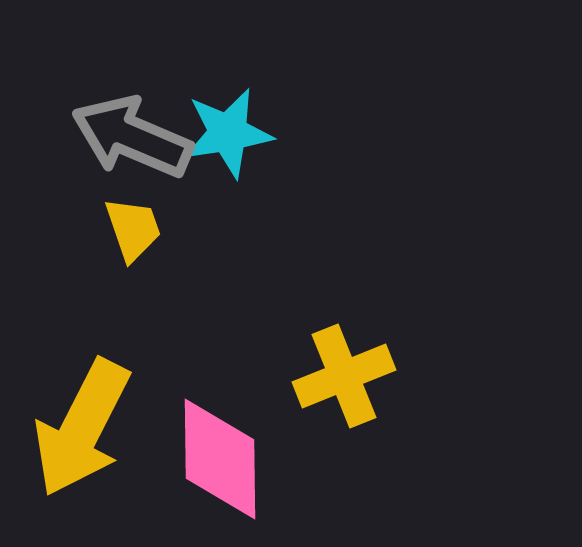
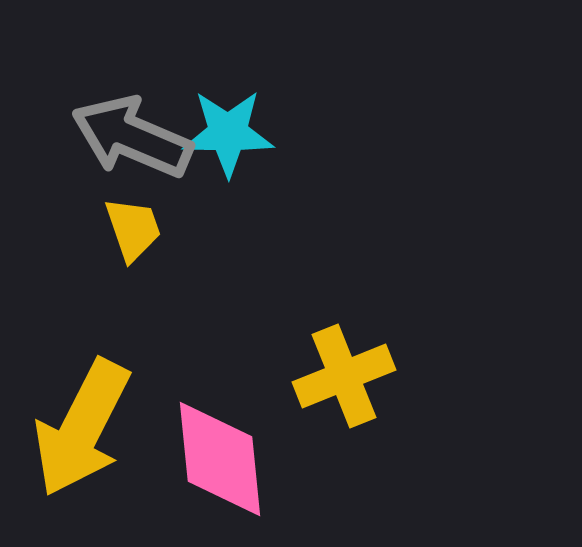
cyan star: rotated 10 degrees clockwise
pink diamond: rotated 5 degrees counterclockwise
